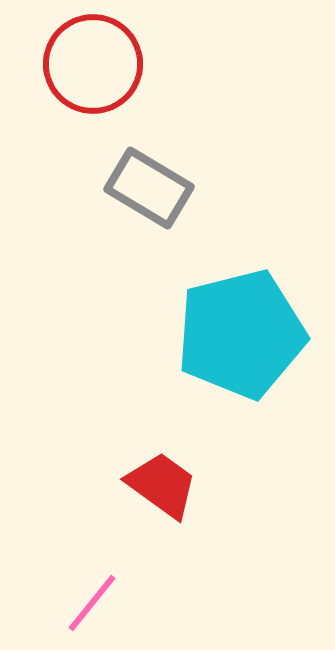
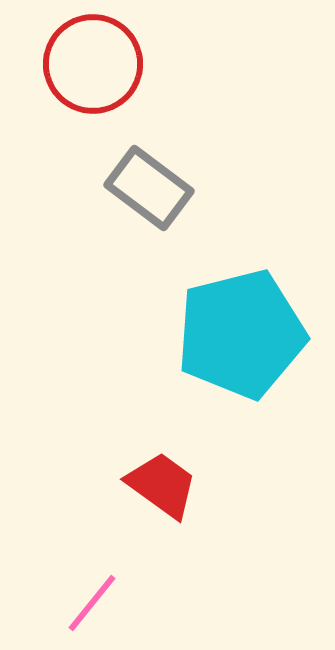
gray rectangle: rotated 6 degrees clockwise
